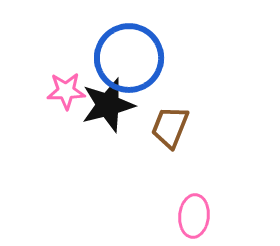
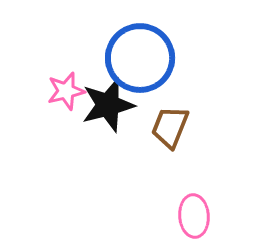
blue circle: moved 11 px right
pink star: rotated 12 degrees counterclockwise
pink ellipse: rotated 9 degrees counterclockwise
